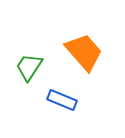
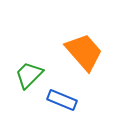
green trapezoid: moved 8 px down; rotated 12 degrees clockwise
